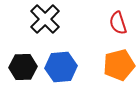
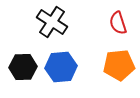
black cross: moved 7 px right, 3 px down; rotated 12 degrees counterclockwise
orange pentagon: rotated 8 degrees clockwise
